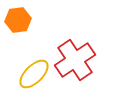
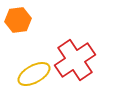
yellow ellipse: rotated 16 degrees clockwise
